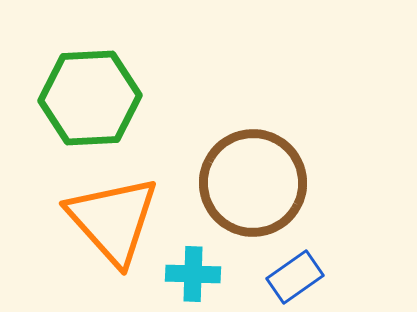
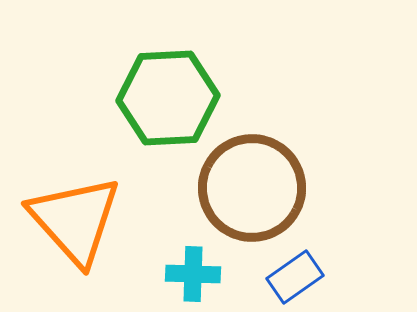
green hexagon: moved 78 px right
brown circle: moved 1 px left, 5 px down
orange triangle: moved 38 px left
